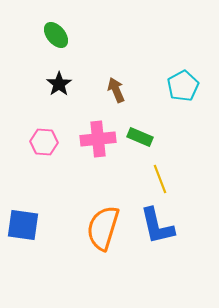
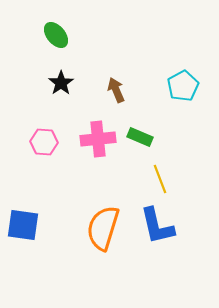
black star: moved 2 px right, 1 px up
